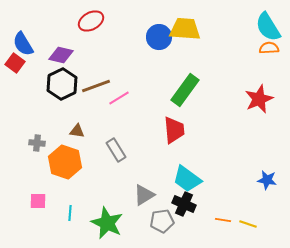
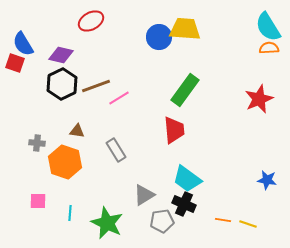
red square: rotated 18 degrees counterclockwise
